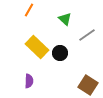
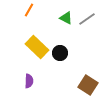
green triangle: moved 1 px right, 1 px up; rotated 16 degrees counterclockwise
gray line: moved 16 px up
